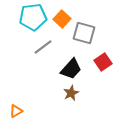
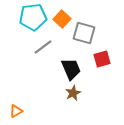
red square: moved 1 px left, 3 px up; rotated 18 degrees clockwise
black trapezoid: rotated 65 degrees counterclockwise
brown star: moved 2 px right
